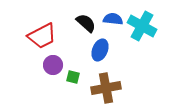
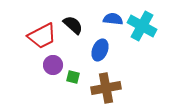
black semicircle: moved 13 px left, 2 px down
